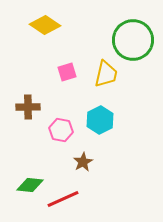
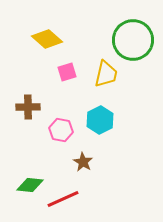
yellow diamond: moved 2 px right, 14 px down; rotated 8 degrees clockwise
brown star: rotated 12 degrees counterclockwise
